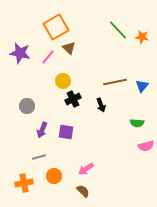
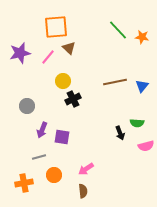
orange square: rotated 25 degrees clockwise
purple star: rotated 25 degrees counterclockwise
black arrow: moved 19 px right, 28 px down
purple square: moved 4 px left, 5 px down
orange circle: moved 1 px up
brown semicircle: rotated 40 degrees clockwise
